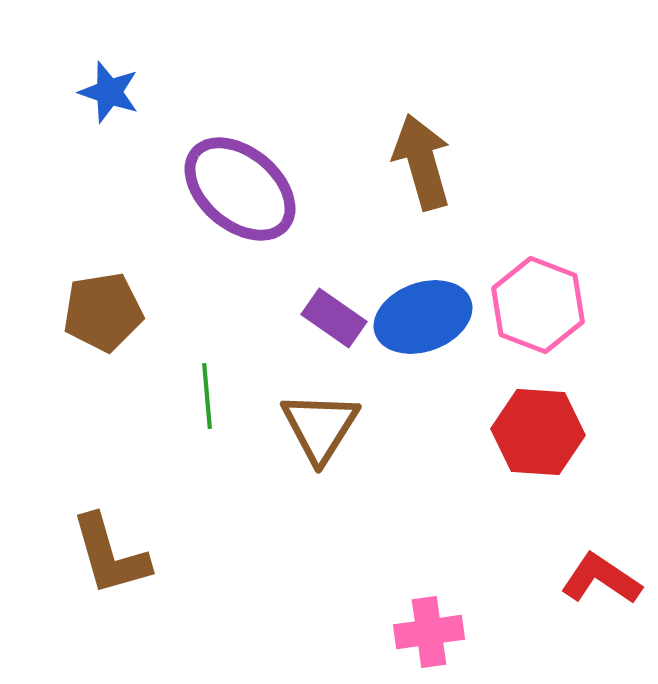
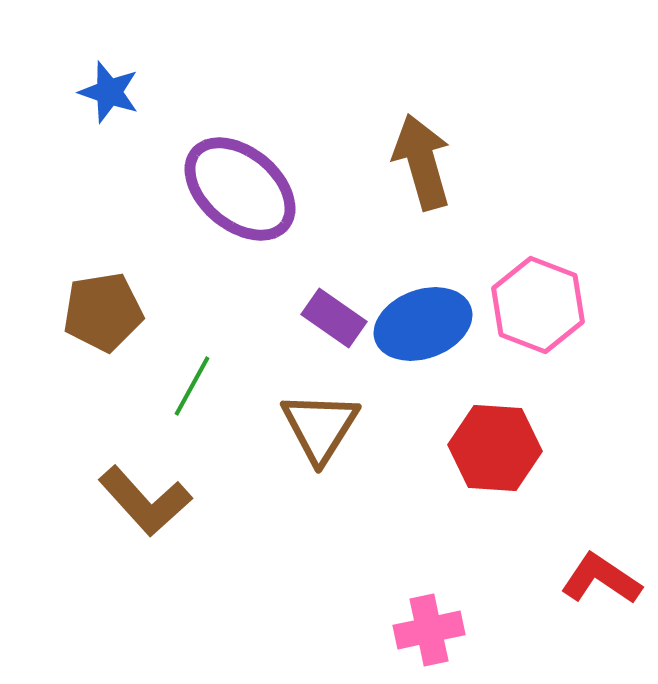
blue ellipse: moved 7 px down
green line: moved 15 px left, 10 px up; rotated 34 degrees clockwise
red hexagon: moved 43 px left, 16 px down
brown L-shape: moved 35 px right, 54 px up; rotated 26 degrees counterclockwise
pink cross: moved 2 px up; rotated 4 degrees counterclockwise
